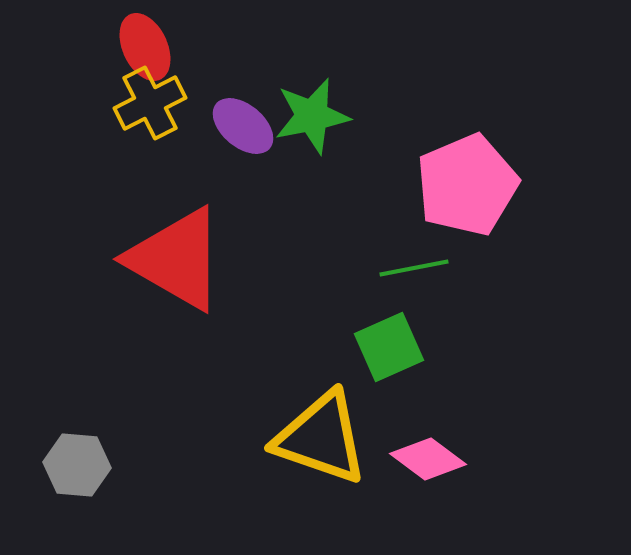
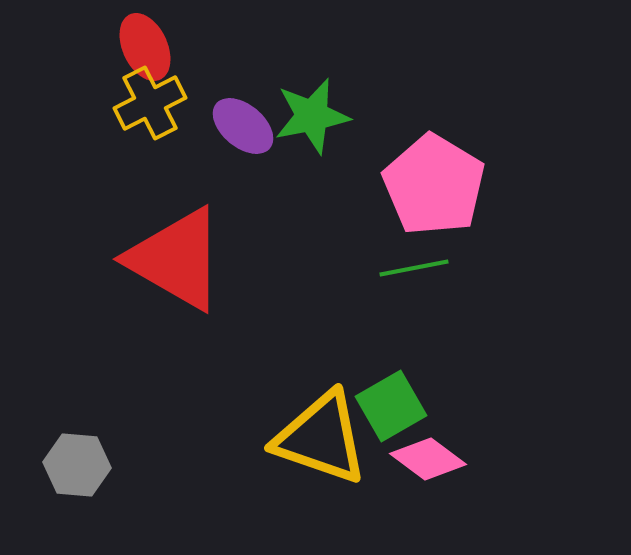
pink pentagon: moved 33 px left; rotated 18 degrees counterclockwise
green square: moved 2 px right, 59 px down; rotated 6 degrees counterclockwise
